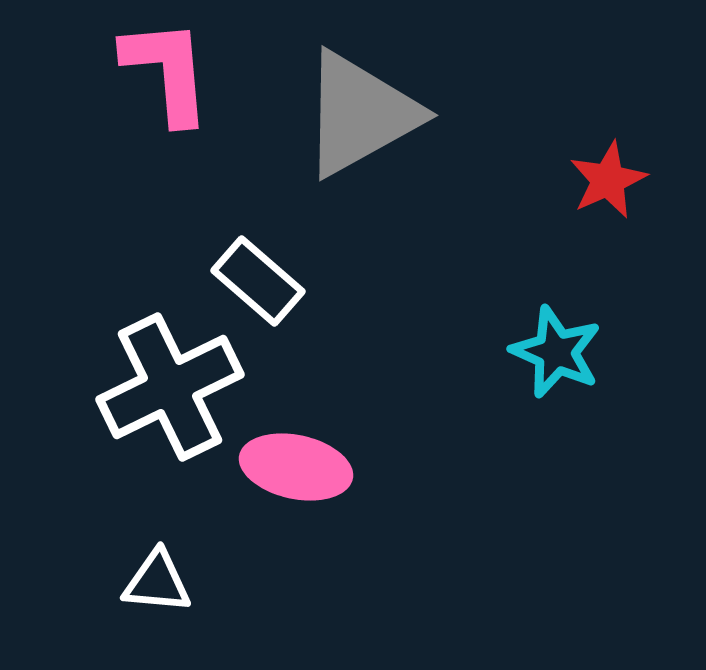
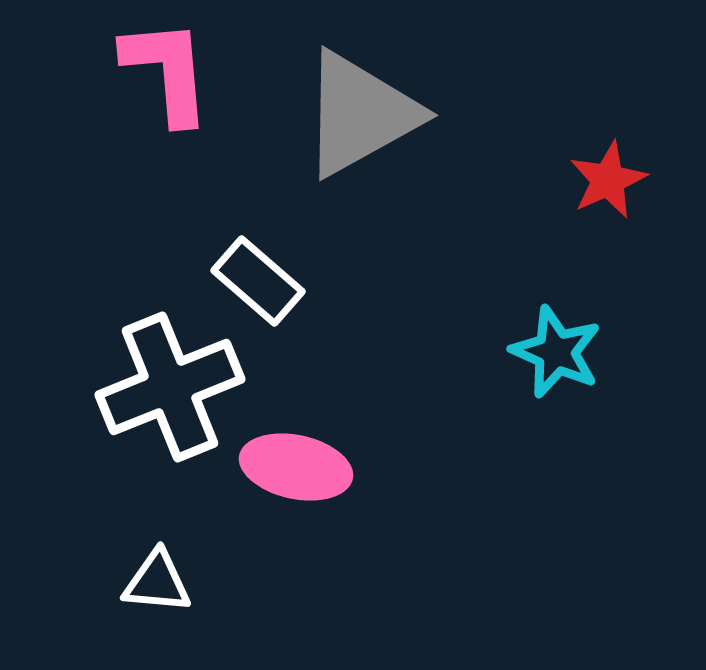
white cross: rotated 4 degrees clockwise
